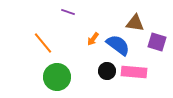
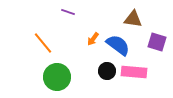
brown triangle: moved 2 px left, 4 px up
